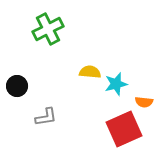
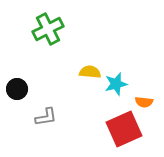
black circle: moved 3 px down
